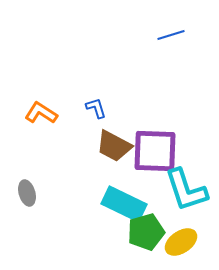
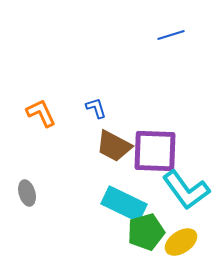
orange L-shape: rotated 32 degrees clockwise
cyan L-shape: rotated 18 degrees counterclockwise
